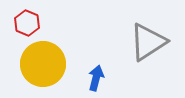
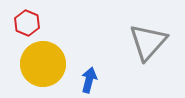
gray triangle: rotated 15 degrees counterclockwise
blue arrow: moved 7 px left, 2 px down
